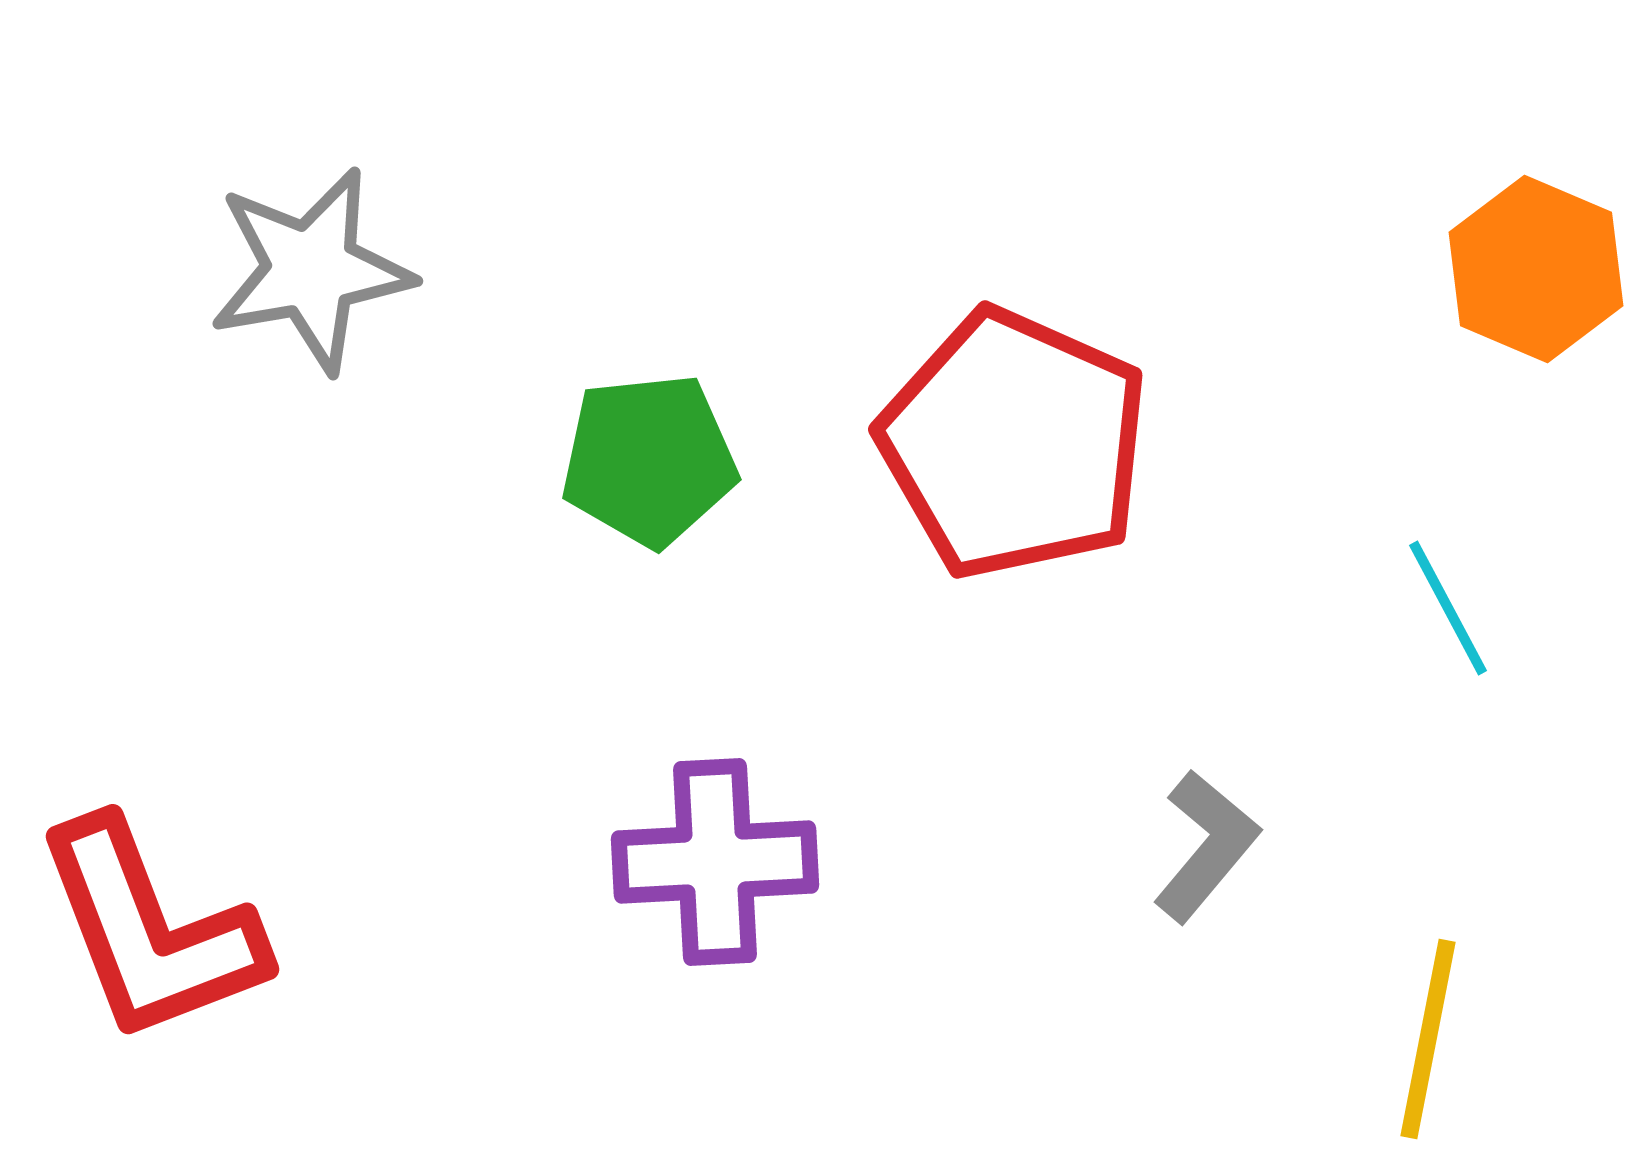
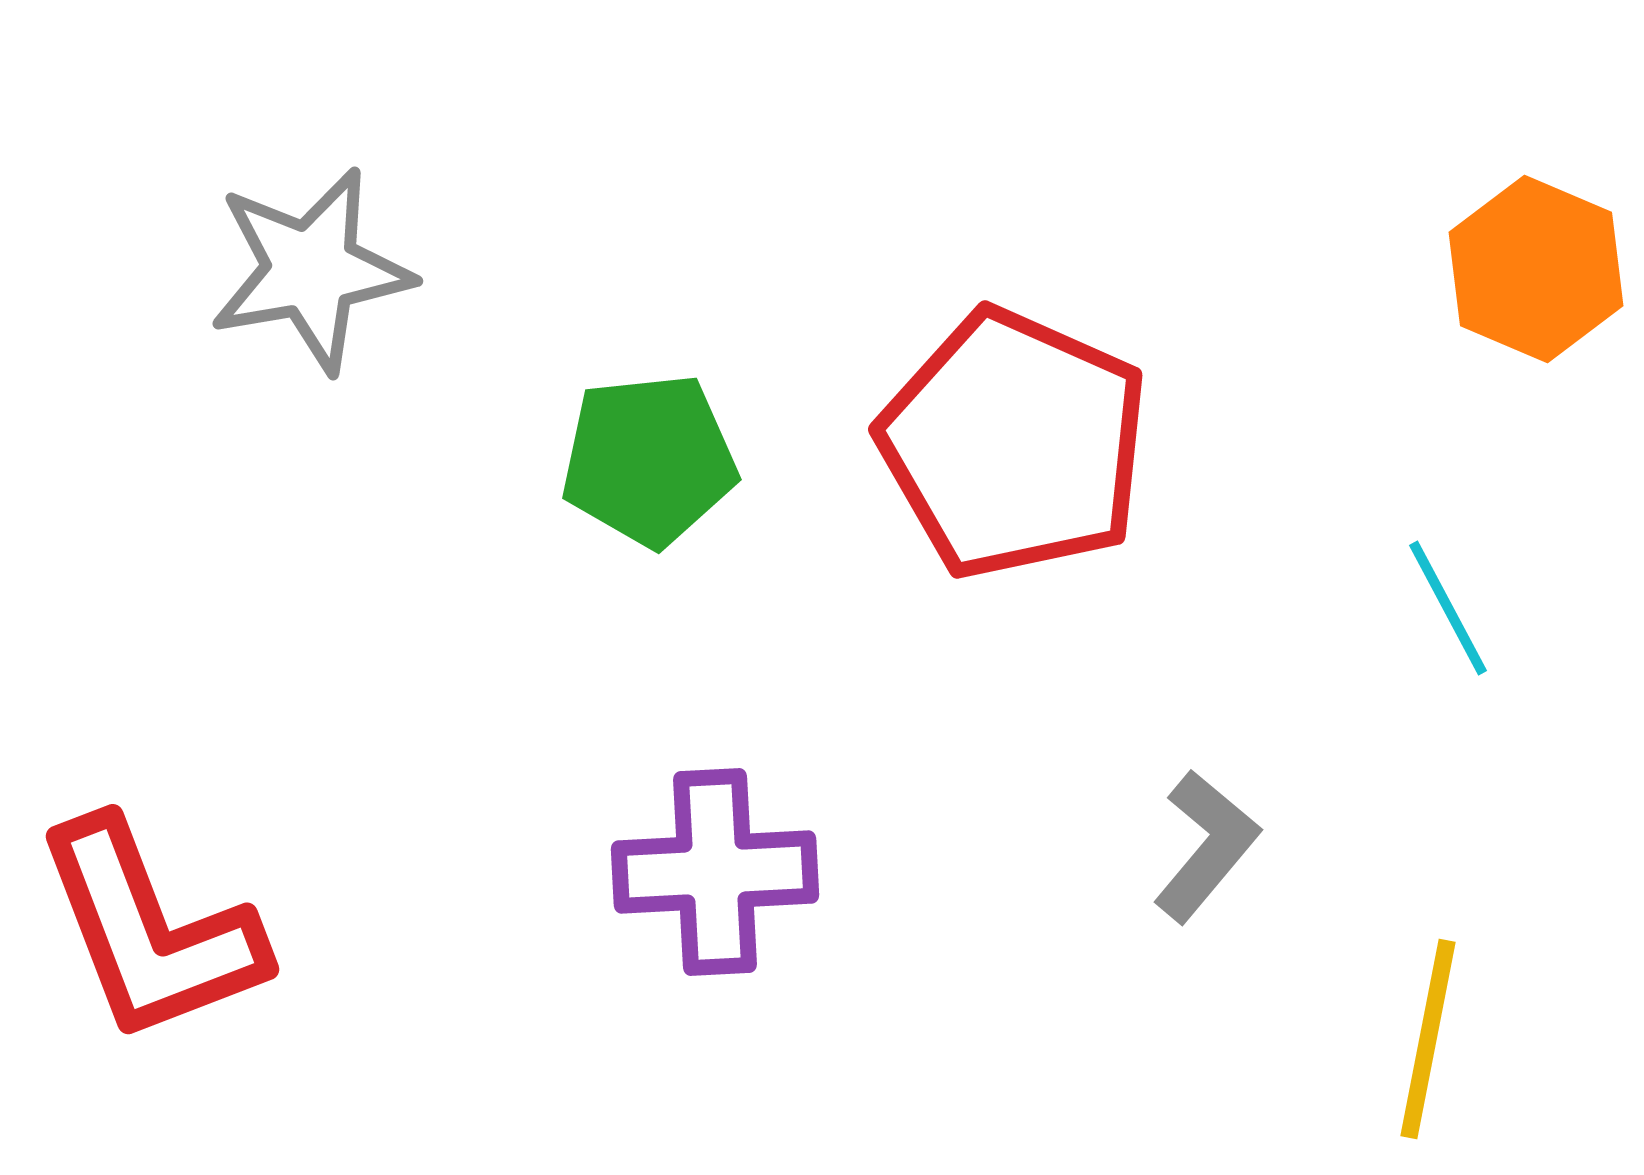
purple cross: moved 10 px down
